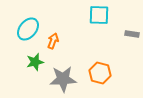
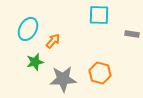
cyan ellipse: rotated 10 degrees counterclockwise
orange arrow: rotated 21 degrees clockwise
